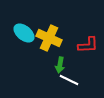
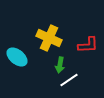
cyan ellipse: moved 7 px left, 24 px down
white line: rotated 60 degrees counterclockwise
